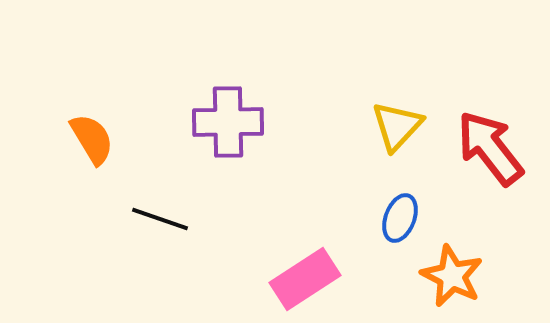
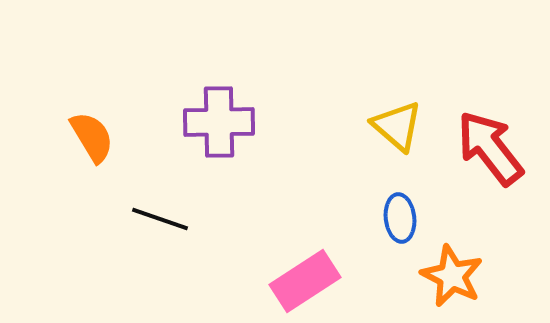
purple cross: moved 9 px left
yellow triangle: rotated 32 degrees counterclockwise
orange semicircle: moved 2 px up
blue ellipse: rotated 27 degrees counterclockwise
pink rectangle: moved 2 px down
